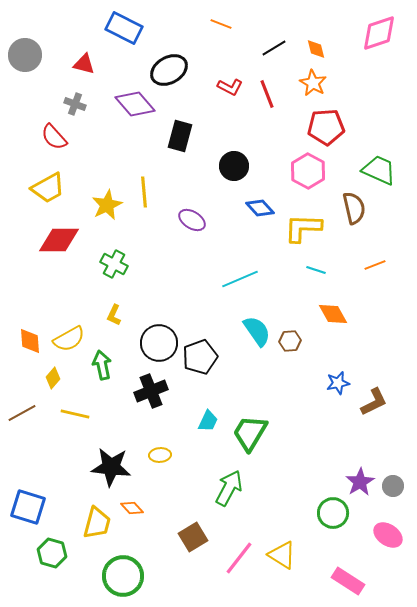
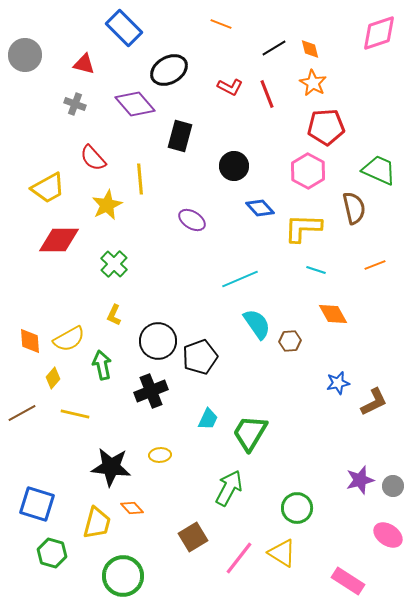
blue rectangle at (124, 28): rotated 18 degrees clockwise
orange diamond at (316, 49): moved 6 px left
red semicircle at (54, 137): moved 39 px right, 21 px down
yellow line at (144, 192): moved 4 px left, 13 px up
green cross at (114, 264): rotated 16 degrees clockwise
cyan semicircle at (257, 331): moved 7 px up
black circle at (159, 343): moved 1 px left, 2 px up
cyan trapezoid at (208, 421): moved 2 px up
purple star at (360, 482): moved 2 px up; rotated 16 degrees clockwise
blue square at (28, 507): moved 9 px right, 3 px up
green circle at (333, 513): moved 36 px left, 5 px up
yellow triangle at (282, 555): moved 2 px up
